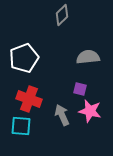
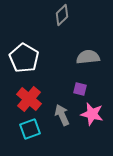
white pentagon: rotated 20 degrees counterclockwise
red cross: rotated 20 degrees clockwise
pink star: moved 2 px right, 3 px down
cyan square: moved 9 px right, 3 px down; rotated 25 degrees counterclockwise
